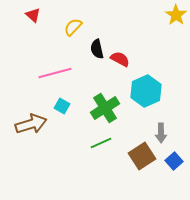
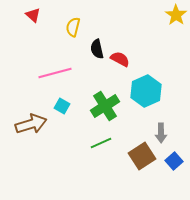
yellow semicircle: rotated 30 degrees counterclockwise
green cross: moved 2 px up
